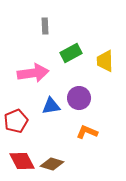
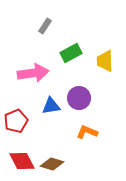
gray rectangle: rotated 35 degrees clockwise
